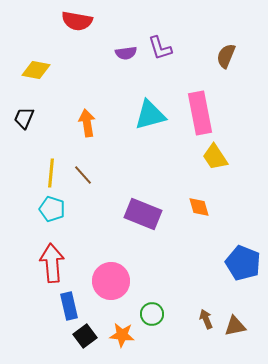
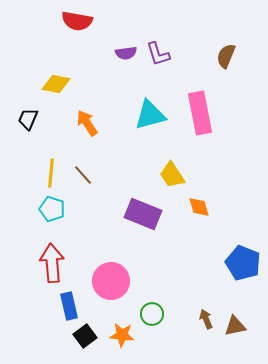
purple L-shape: moved 2 px left, 6 px down
yellow diamond: moved 20 px right, 14 px down
black trapezoid: moved 4 px right, 1 px down
orange arrow: rotated 24 degrees counterclockwise
yellow trapezoid: moved 43 px left, 18 px down
